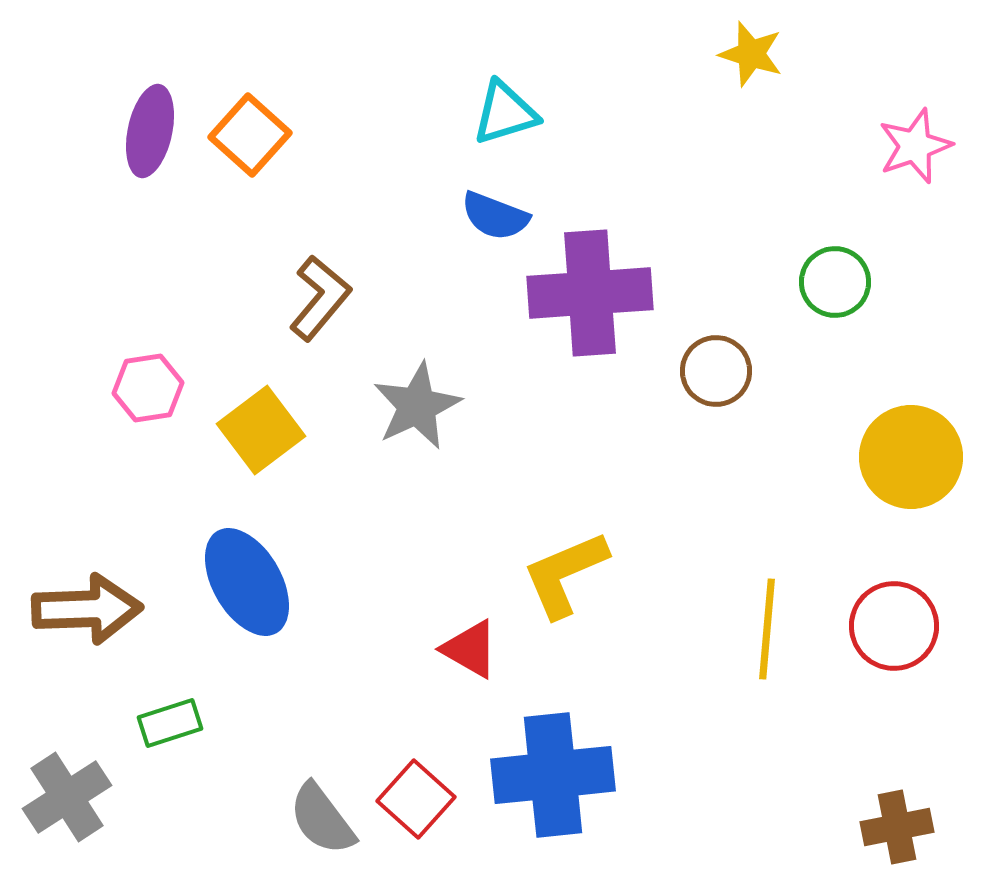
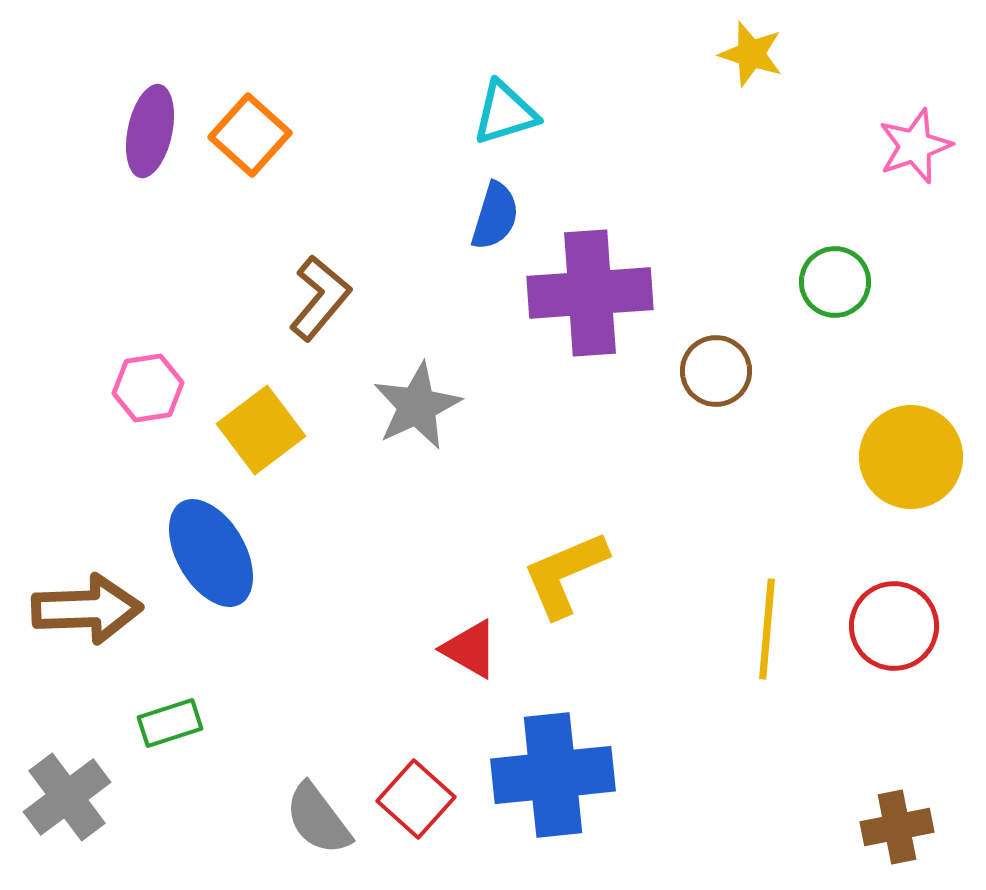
blue semicircle: rotated 94 degrees counterclockwise
blue ellipse: moved 36 px left, 29 px up
gray cross: rotated 4 degrees counterclockwise
gray semicircle: moved 4 px left
